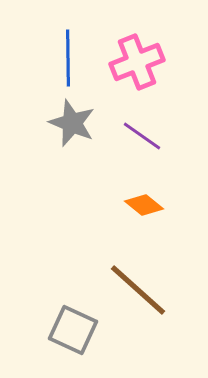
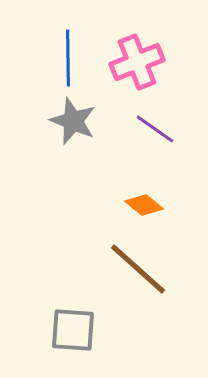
gray star: moved 1 px right, 2 px up
purple line: moved 13 px right, 7 px up
brown line: moved 21 px up
gray square: rotated 21 degrees counterclockwise
